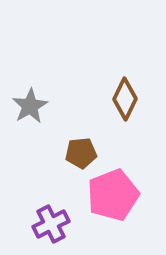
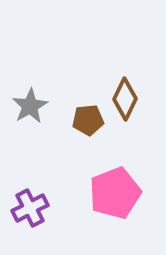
brown pentagon: moved 7 px right, 33 px up
pink pentagon: moved 2 px right, 2 px up
purple cross: moved 21 px left, 16 px up
